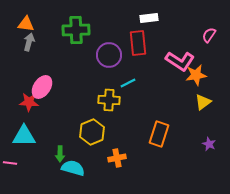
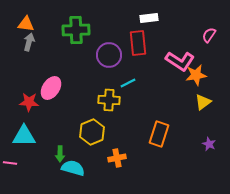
pink ellipse: moved 9 px right, 1 px down
